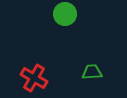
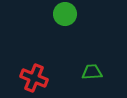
red cross: rotated 8 degrees counterclockwise
